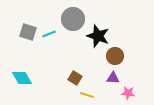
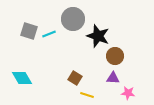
gray square: moved 1 px right, 1 px up
